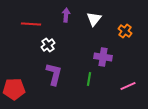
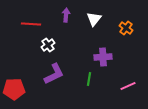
orange cross: moved 1 px right, 3 px up
purple cross: rotated 12 degrees counterclockwise
purple L-shape: rotated 50 degrees clockwise
